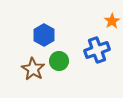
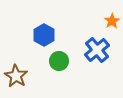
blue cross: rotated 20 degrees counterclockwise
brown star: moved 17 px left, 7 px down
